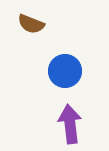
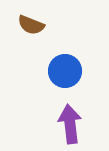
brown semicircle: moved 1 px down
